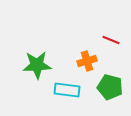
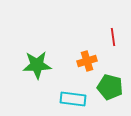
red line: moved 2 px right, 3 px up; rotated 60 degrees clockwise
cyan rectangle: moved 6 px right, 9 px down
